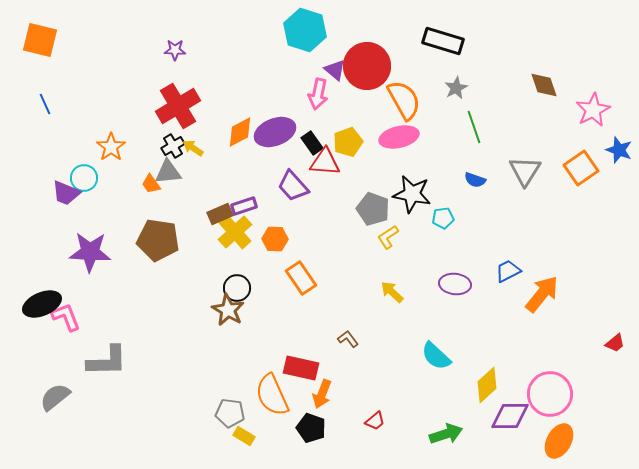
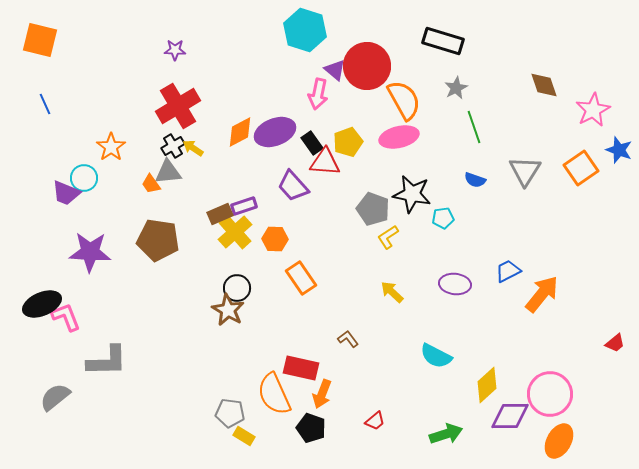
cyan semicircle at (436, 356): rotated 16 degrees counterclockwise
orange semicircle at (272, 395): moved 2 px right, 1 px up
